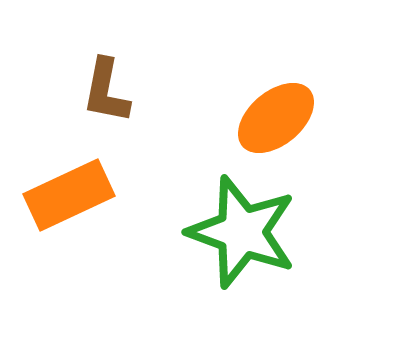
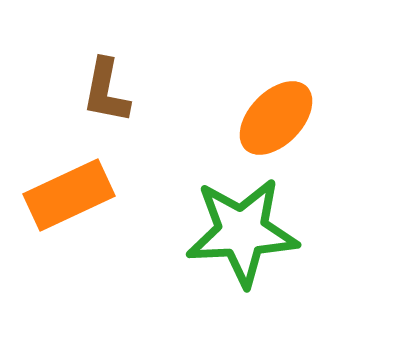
orange ellipse: rotated 6 degrees counterclockwise
green star: rotated 23 degrees counterclockwise
